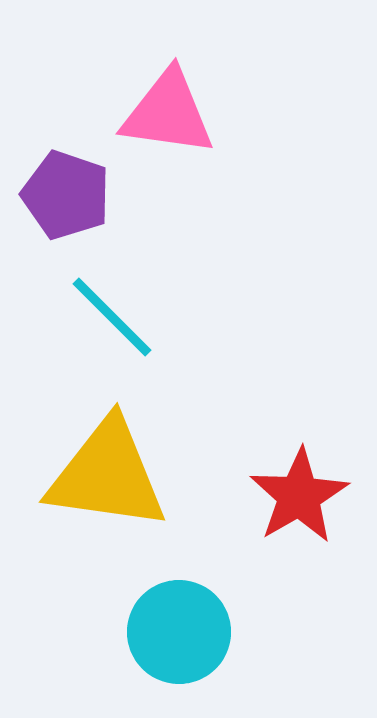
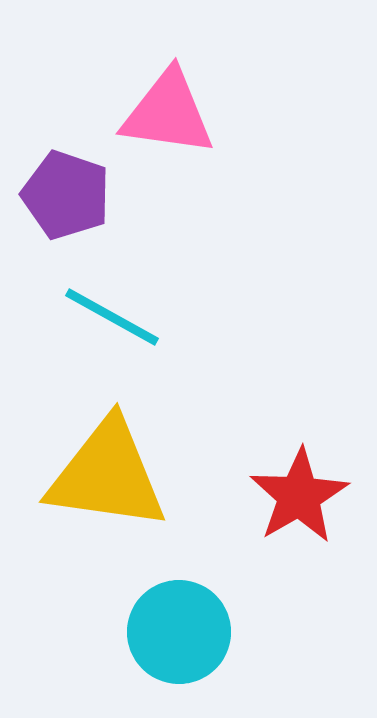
cyan line: rotated 16 degrees counterclockwise
